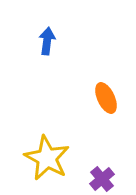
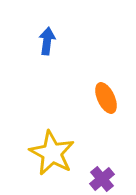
yellow star: moved 5 px right, 5 px up
